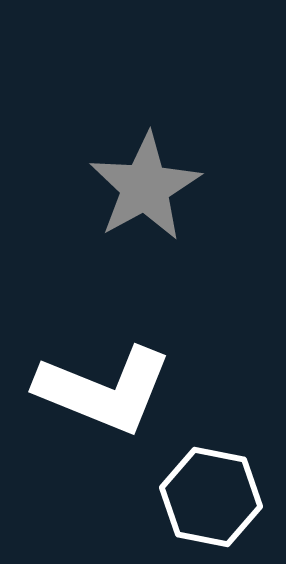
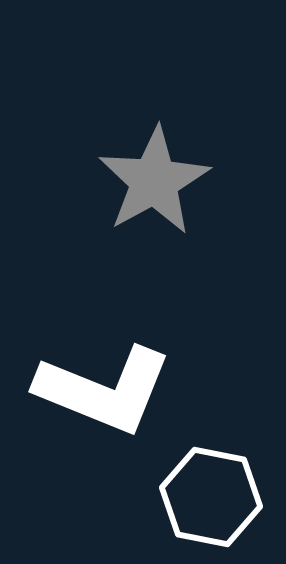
gray star: moved 9 px right, 6 px up
